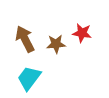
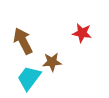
brown arrow: moved 2 px left, 2 px down
brown star: moved 4 px left, 18 px down
